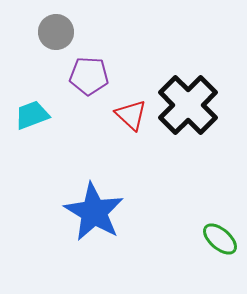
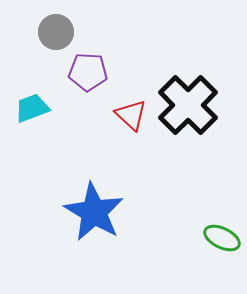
purple pentagon: moved 1 px left, 4 px up
cyan trapezoid: moved 7 px up
green ellipse: moved 2 px right, 1 px up; rotated 15 degrees counterclockwise
